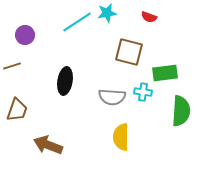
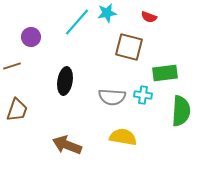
cyan line: rotated 16 degrees counterclockwise
purple circle: moved 6 px right, 2 px down
brown square: moved 5 px up
cyan cross: moved 3 px down
yellow semicircle: moved 2 px right; rotated 100 degrees clockwise
brown arrow: moved 19 px right
